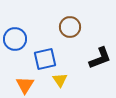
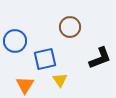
blue circle: moved 2 px down
